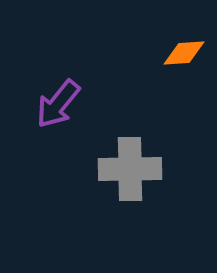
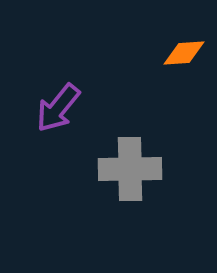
purple arrow: moved 4 px down
